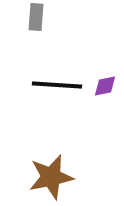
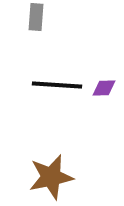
purple diamond: moved 1 px left, 2 px down; rotated 10 degrees clockwise
